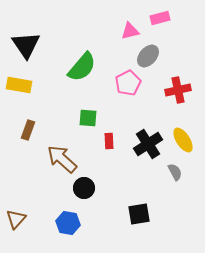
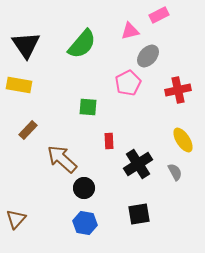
pink rectangle: moved 1 px left, 3 px up; rotated 12 degrees counterclockwise
green semicircle: moved 23 px up
green square: moved 11 px up
brown rectangle: rotated 24 degrees clockwise
black cross: moved 10 px left, 20 px down
blue hexagon: moved 17 px right
